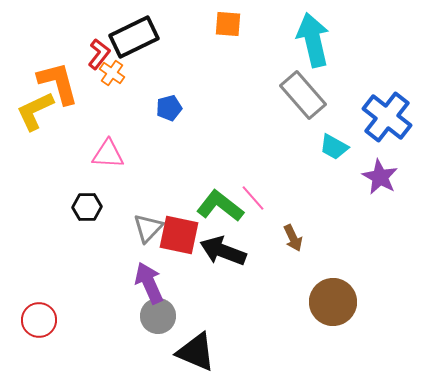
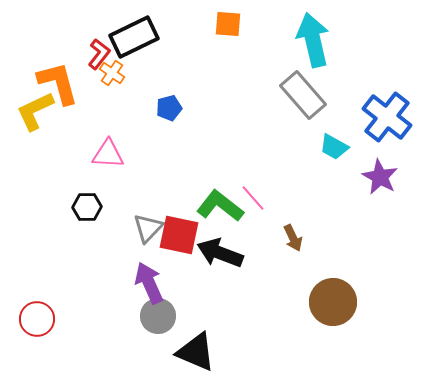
black arrow: moved 3 px left, 2 px down
red circle: moved 2 px left, 1 px up
